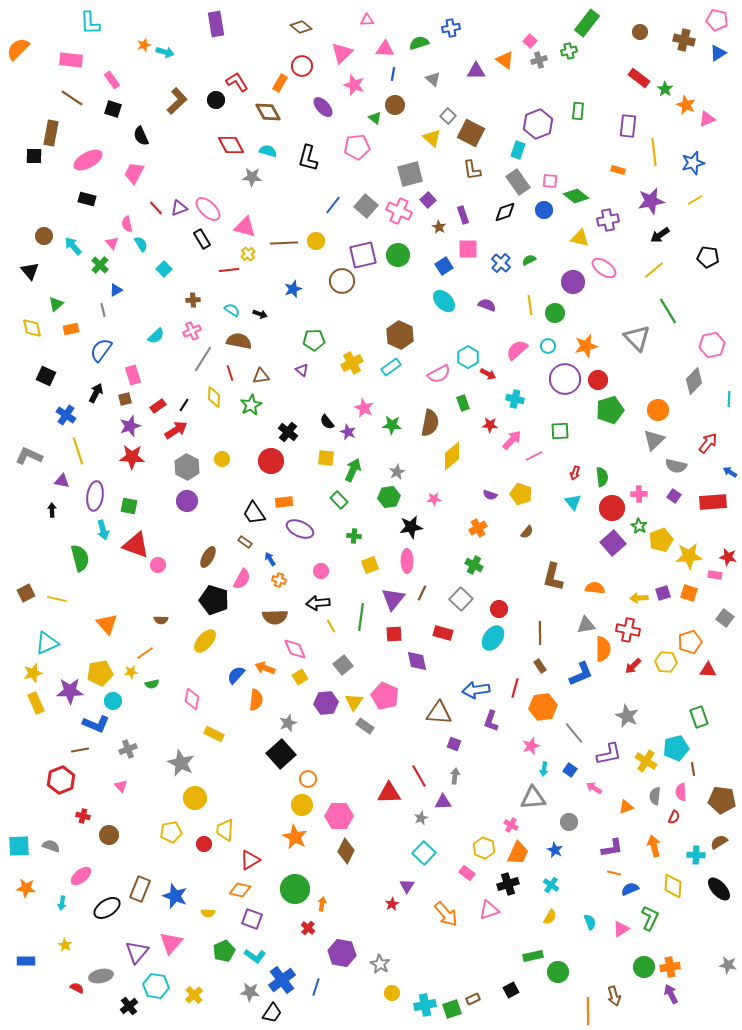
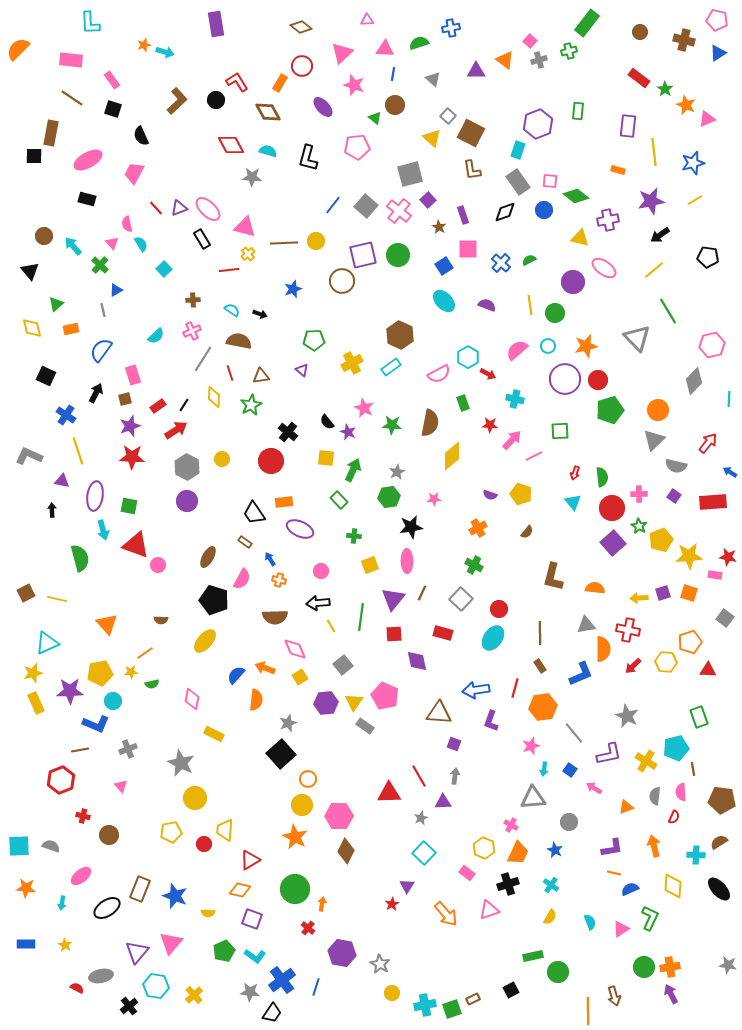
pink cross at (399, 211): rotated 15 degrees clockwise
blue rectangle at (26, 961): moved 17 px up
